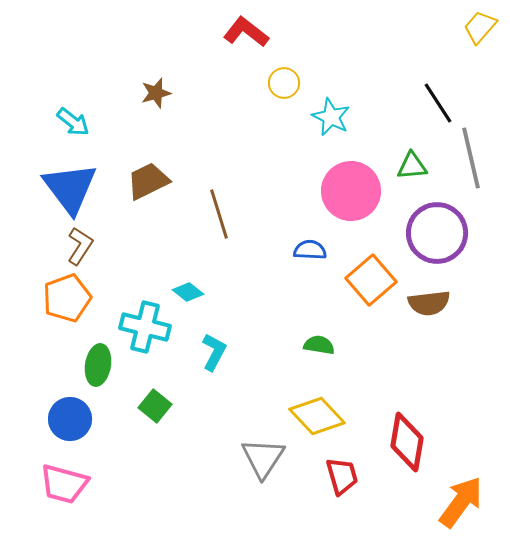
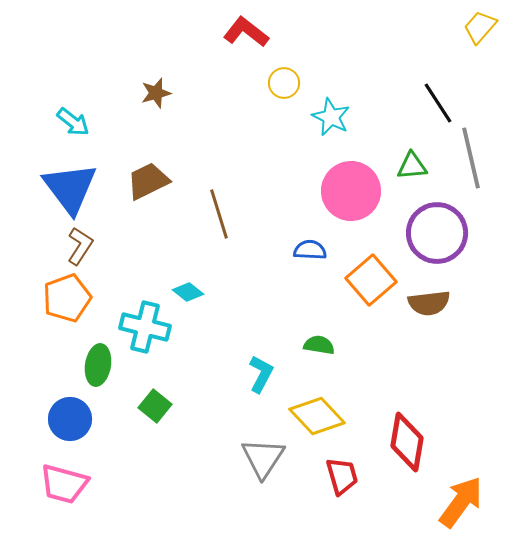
cyan L-shape: moved 47 px right, 22 px down
